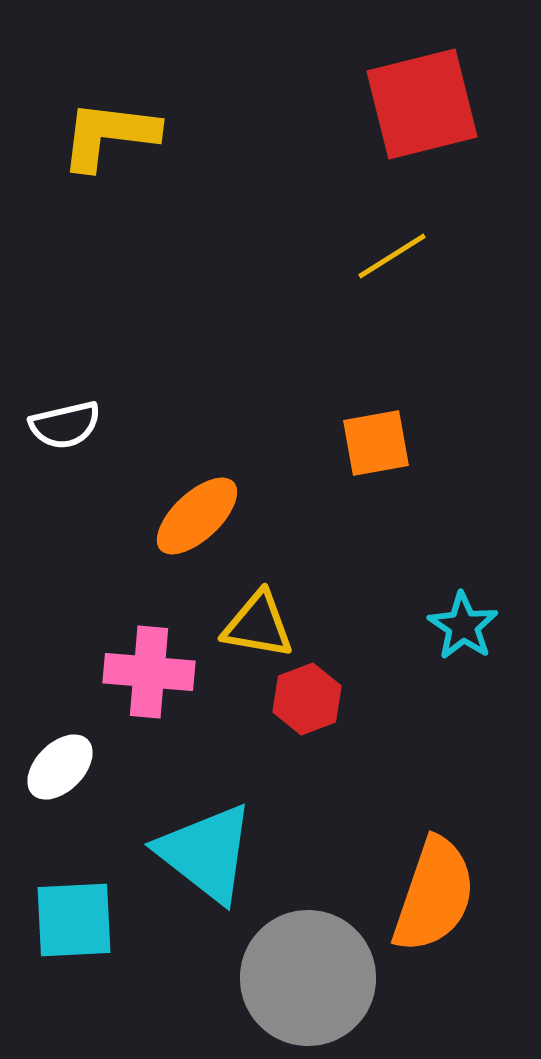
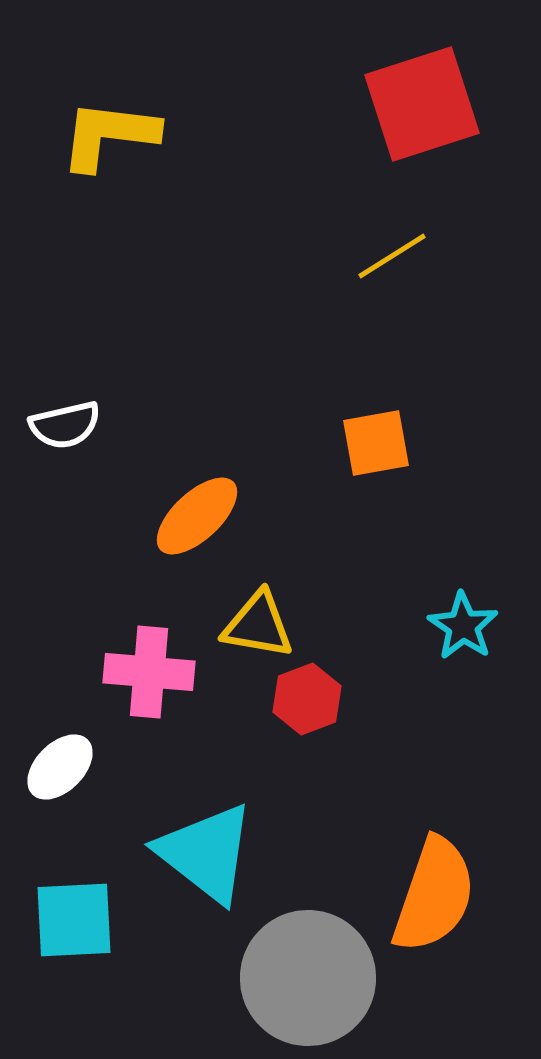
red square: rotated 4 degrees counterclockwise
